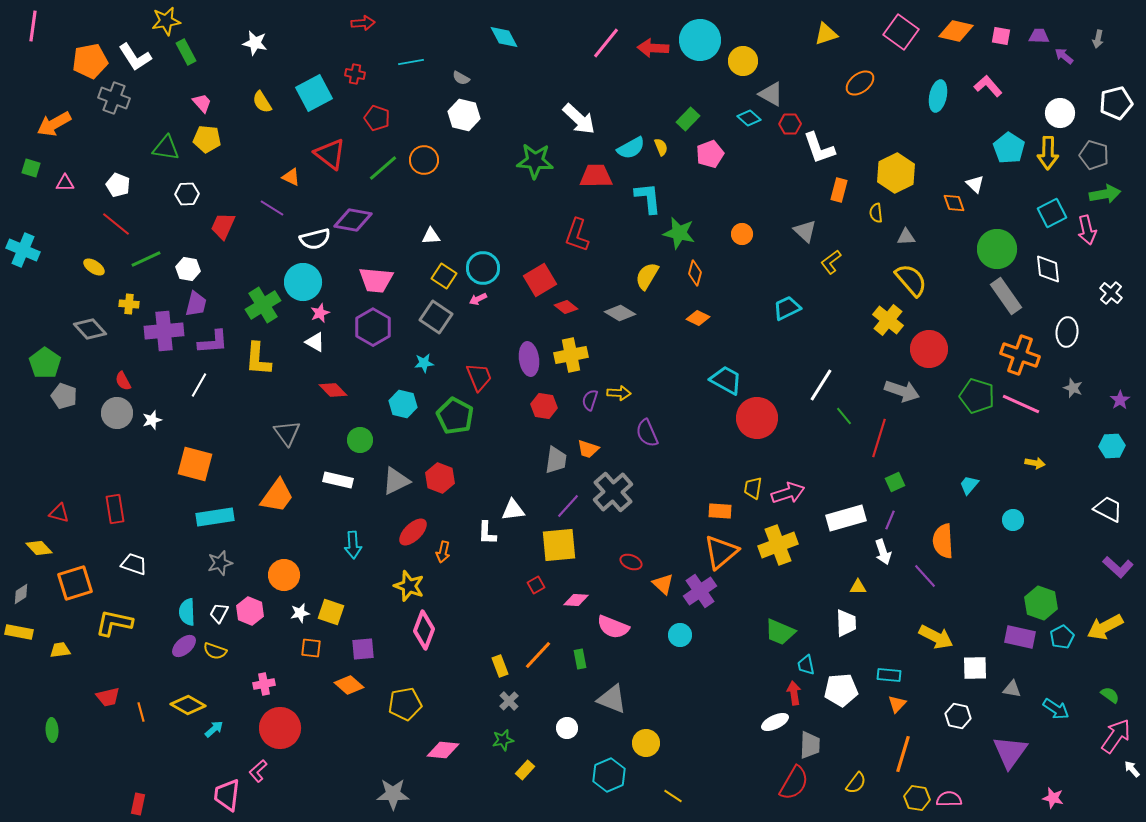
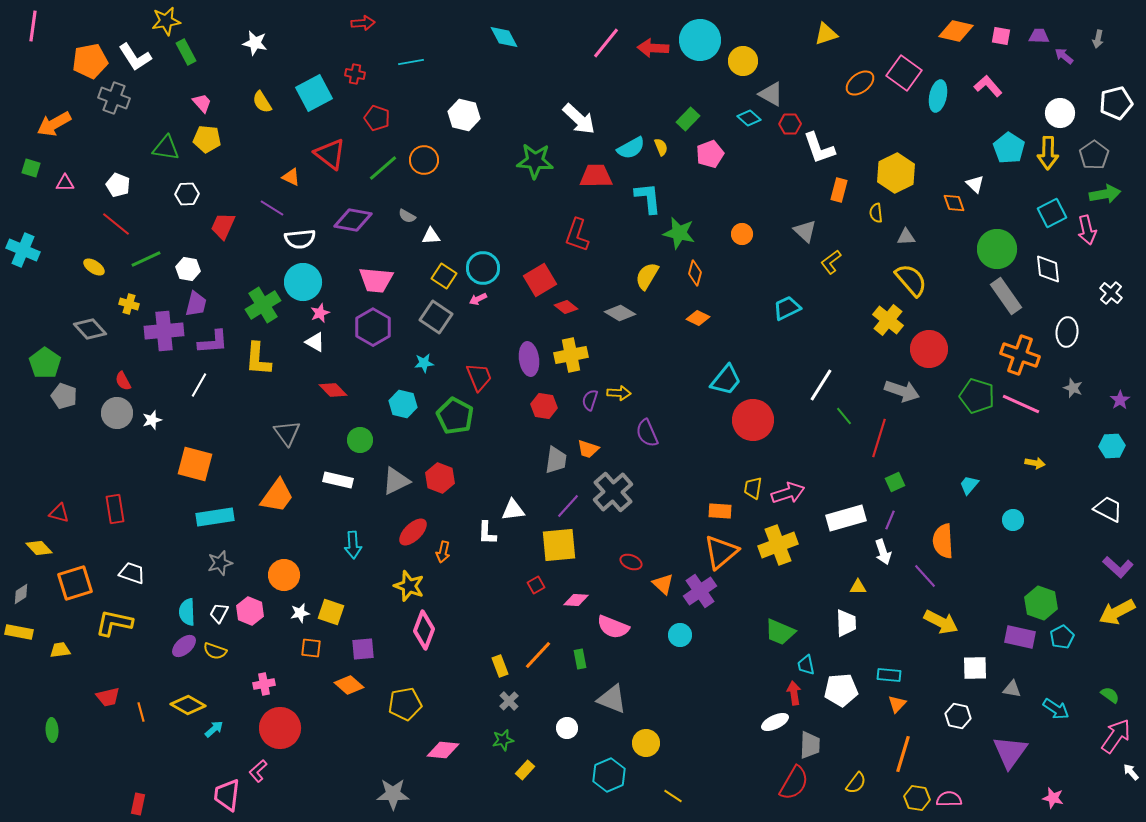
pink square at (901, 32): moved 3 px right, 41 px down
gray semicircle at (461, 78): moved 54 px left, 138 px down
gray pentagon at (1094, 155): rotated 20 degrees clockwise
white semicircle at (315, 239): moved 15 px left; rotated 8 degrees clockwise
yellow cross at (129, 304): rotated 12 degrees clockwise
cyan trapezoid at (726, 380): rotated 100 degrees clockwise
red circle at (757, 418): moved 4 px left, 2 px down
white trapezoid at (134, 564): moved 2 px left, 9 px down
yellow arrow at (1105, 627): moved 12 px right, 15 px up
yellow arrow at (936, 637): moved 5 px right, 15 px up
white arrow at (1132, 769): moved 1 px left, 3 px down
